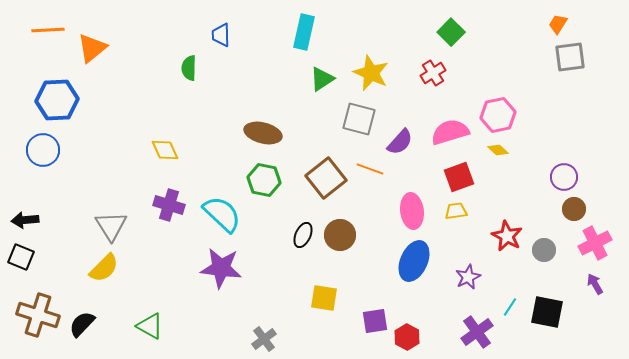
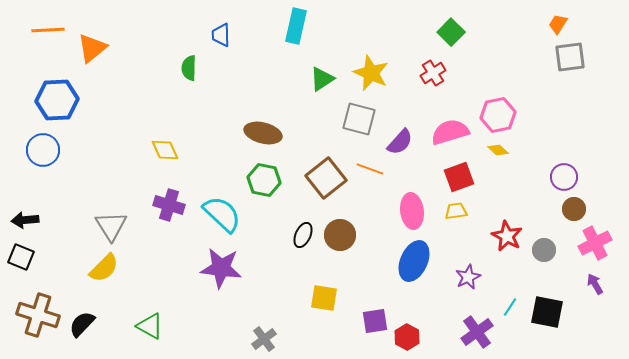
cyan rectangle at (304, 32): moved 8 px left, 6 px up
